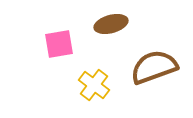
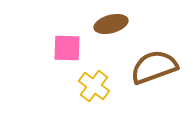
pink square: moved 8 px right, 4 px down; rotated 12 degrees clockwise
yellow cross: moved 1 px down
